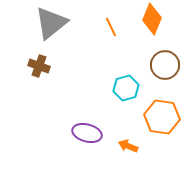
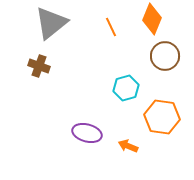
brown circle: moved 9 px up
